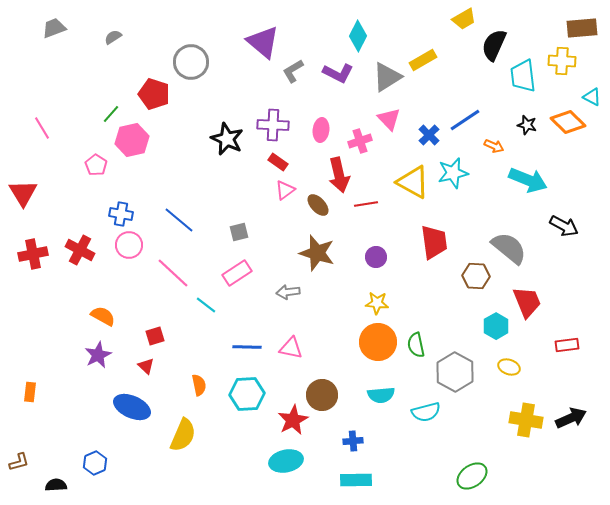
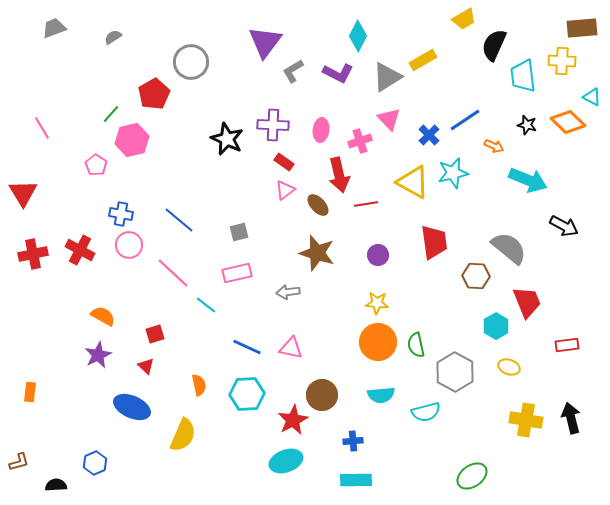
purple triangle at (263, 42): moved 2 px right; rotated 27 degrees clockwise
red pentagon at (154, 94): rotated 24 degrees clockwise
red rectangle at (278, 162): moved 6 px right
purple circle at (376, 257): moved 2 px right, 2 px up
pink rectangle at (237, 273): rotated 20 degrees clockwise
red square at (155, 336): moved 2 px up
blue line at (247, 347): rotated 24 degrees clockwise
black arrow at (571, 418): rotated 80 degrees counterclockwise
cyan ellipse at (286, 461): rotated 8 degrees counterclockwise
